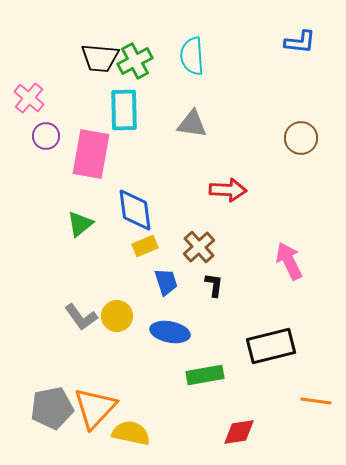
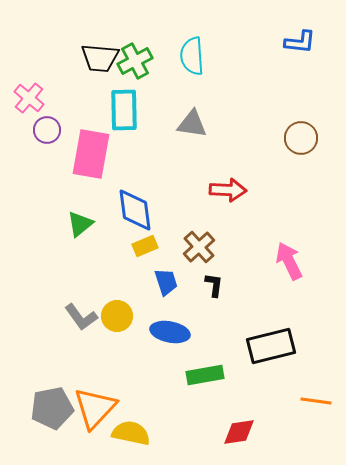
purple circle: moved 1 px right, 6 px up
